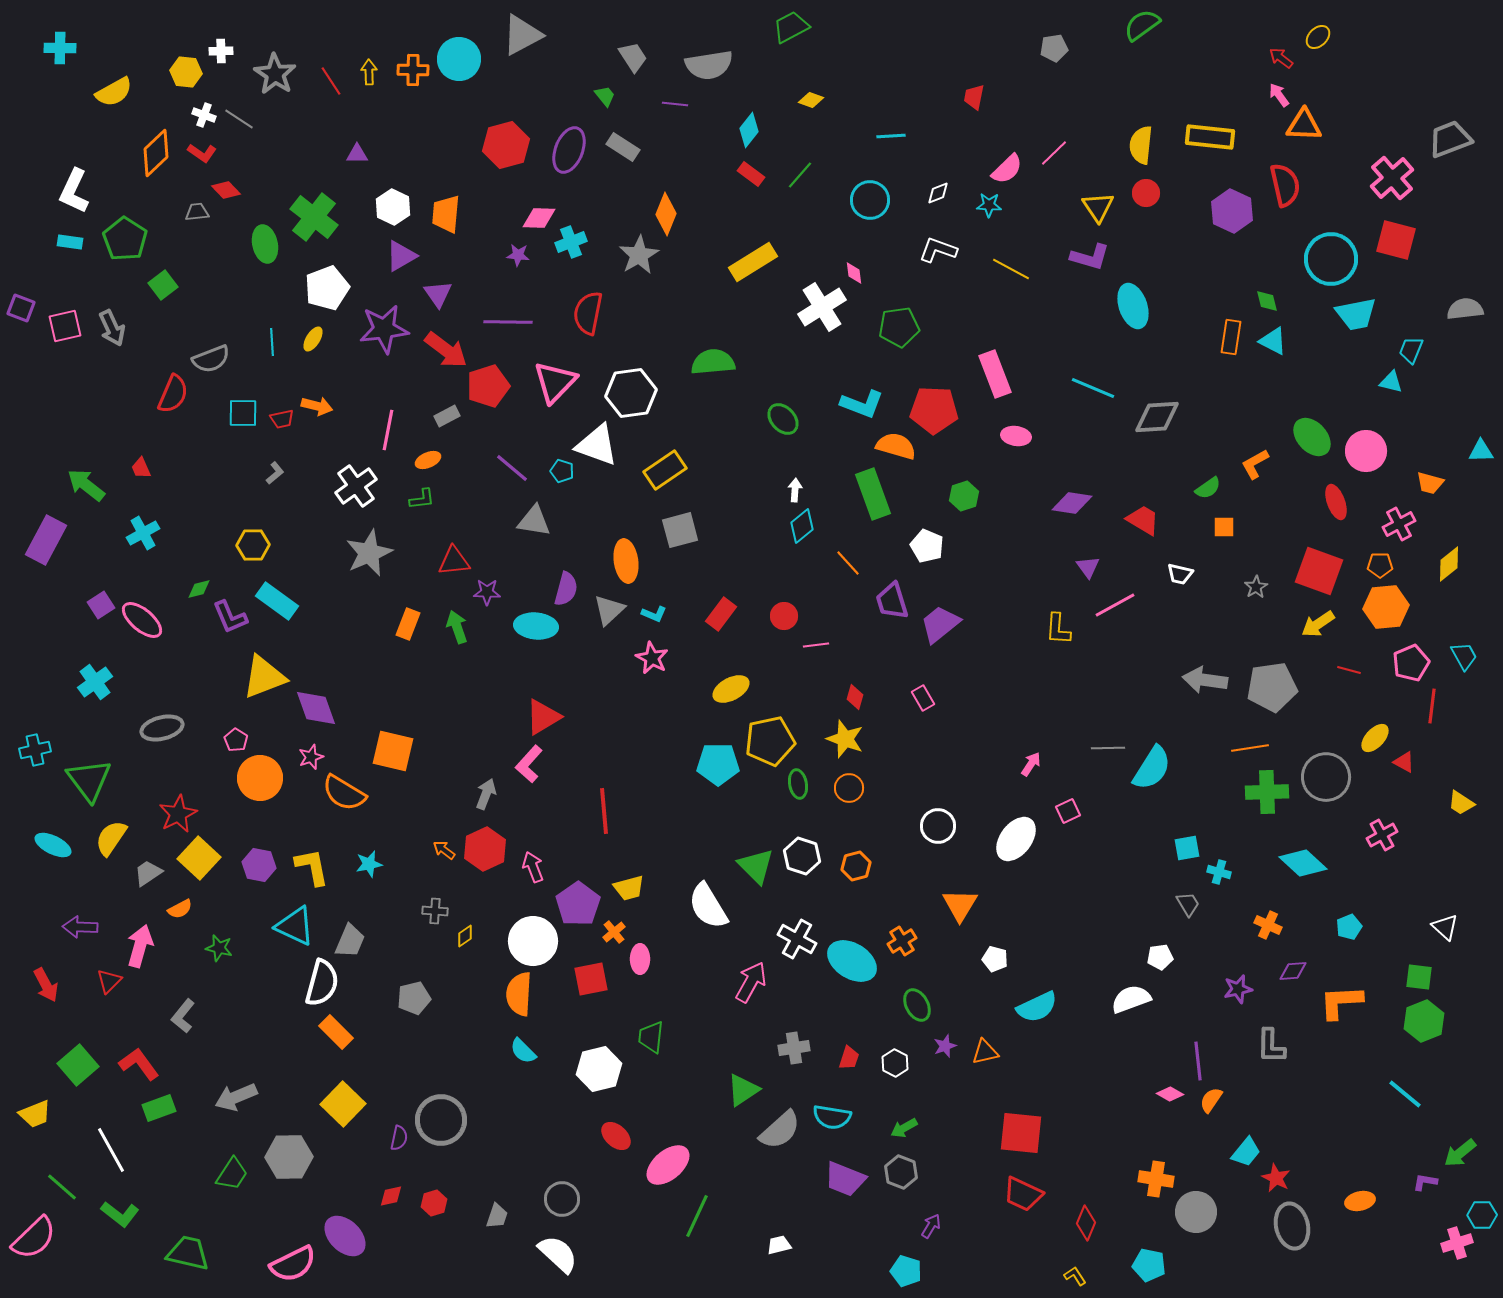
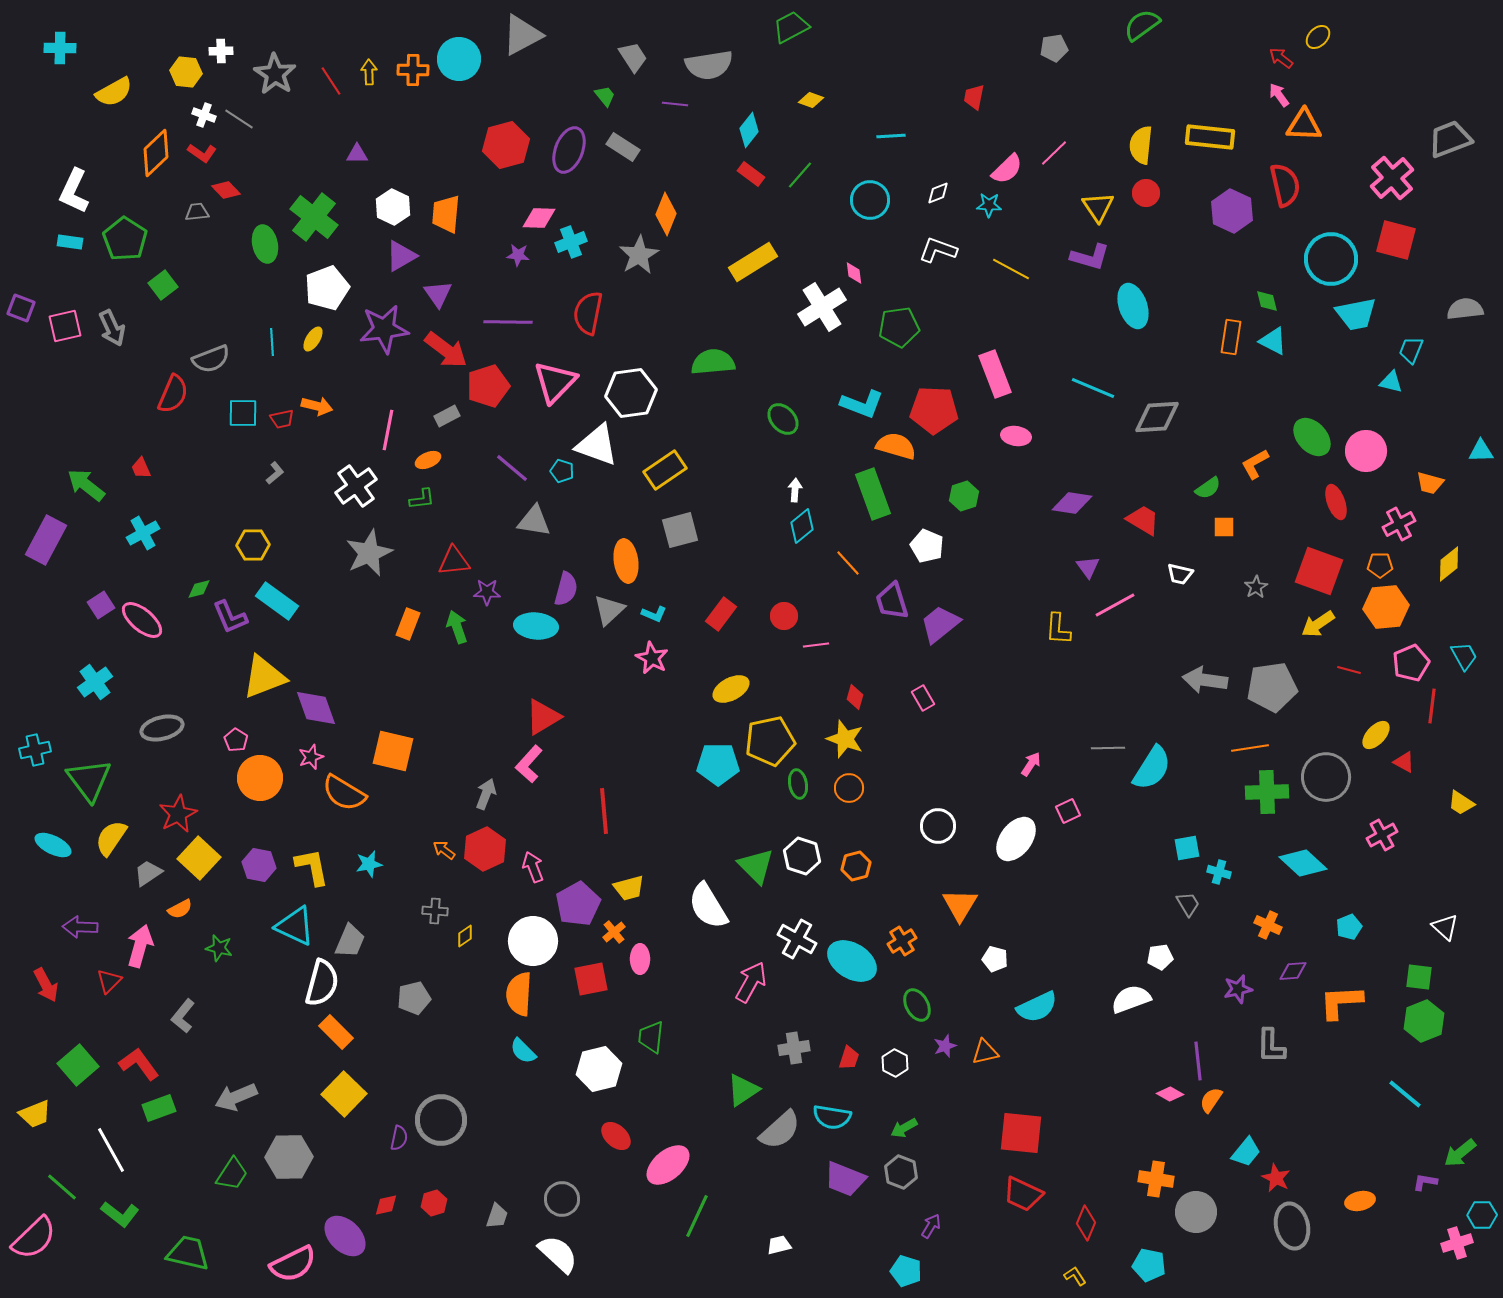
yellow ellipse at (1375, 738): moved 1 px right, 3 px up
purple pentagon at (578, 904): rotated 6 degrees clockwise
yellow square at (343, 1104): moved 1 px right, 10 px up
red diamond at (391, 1196): moved 5 px left, 9 px down
